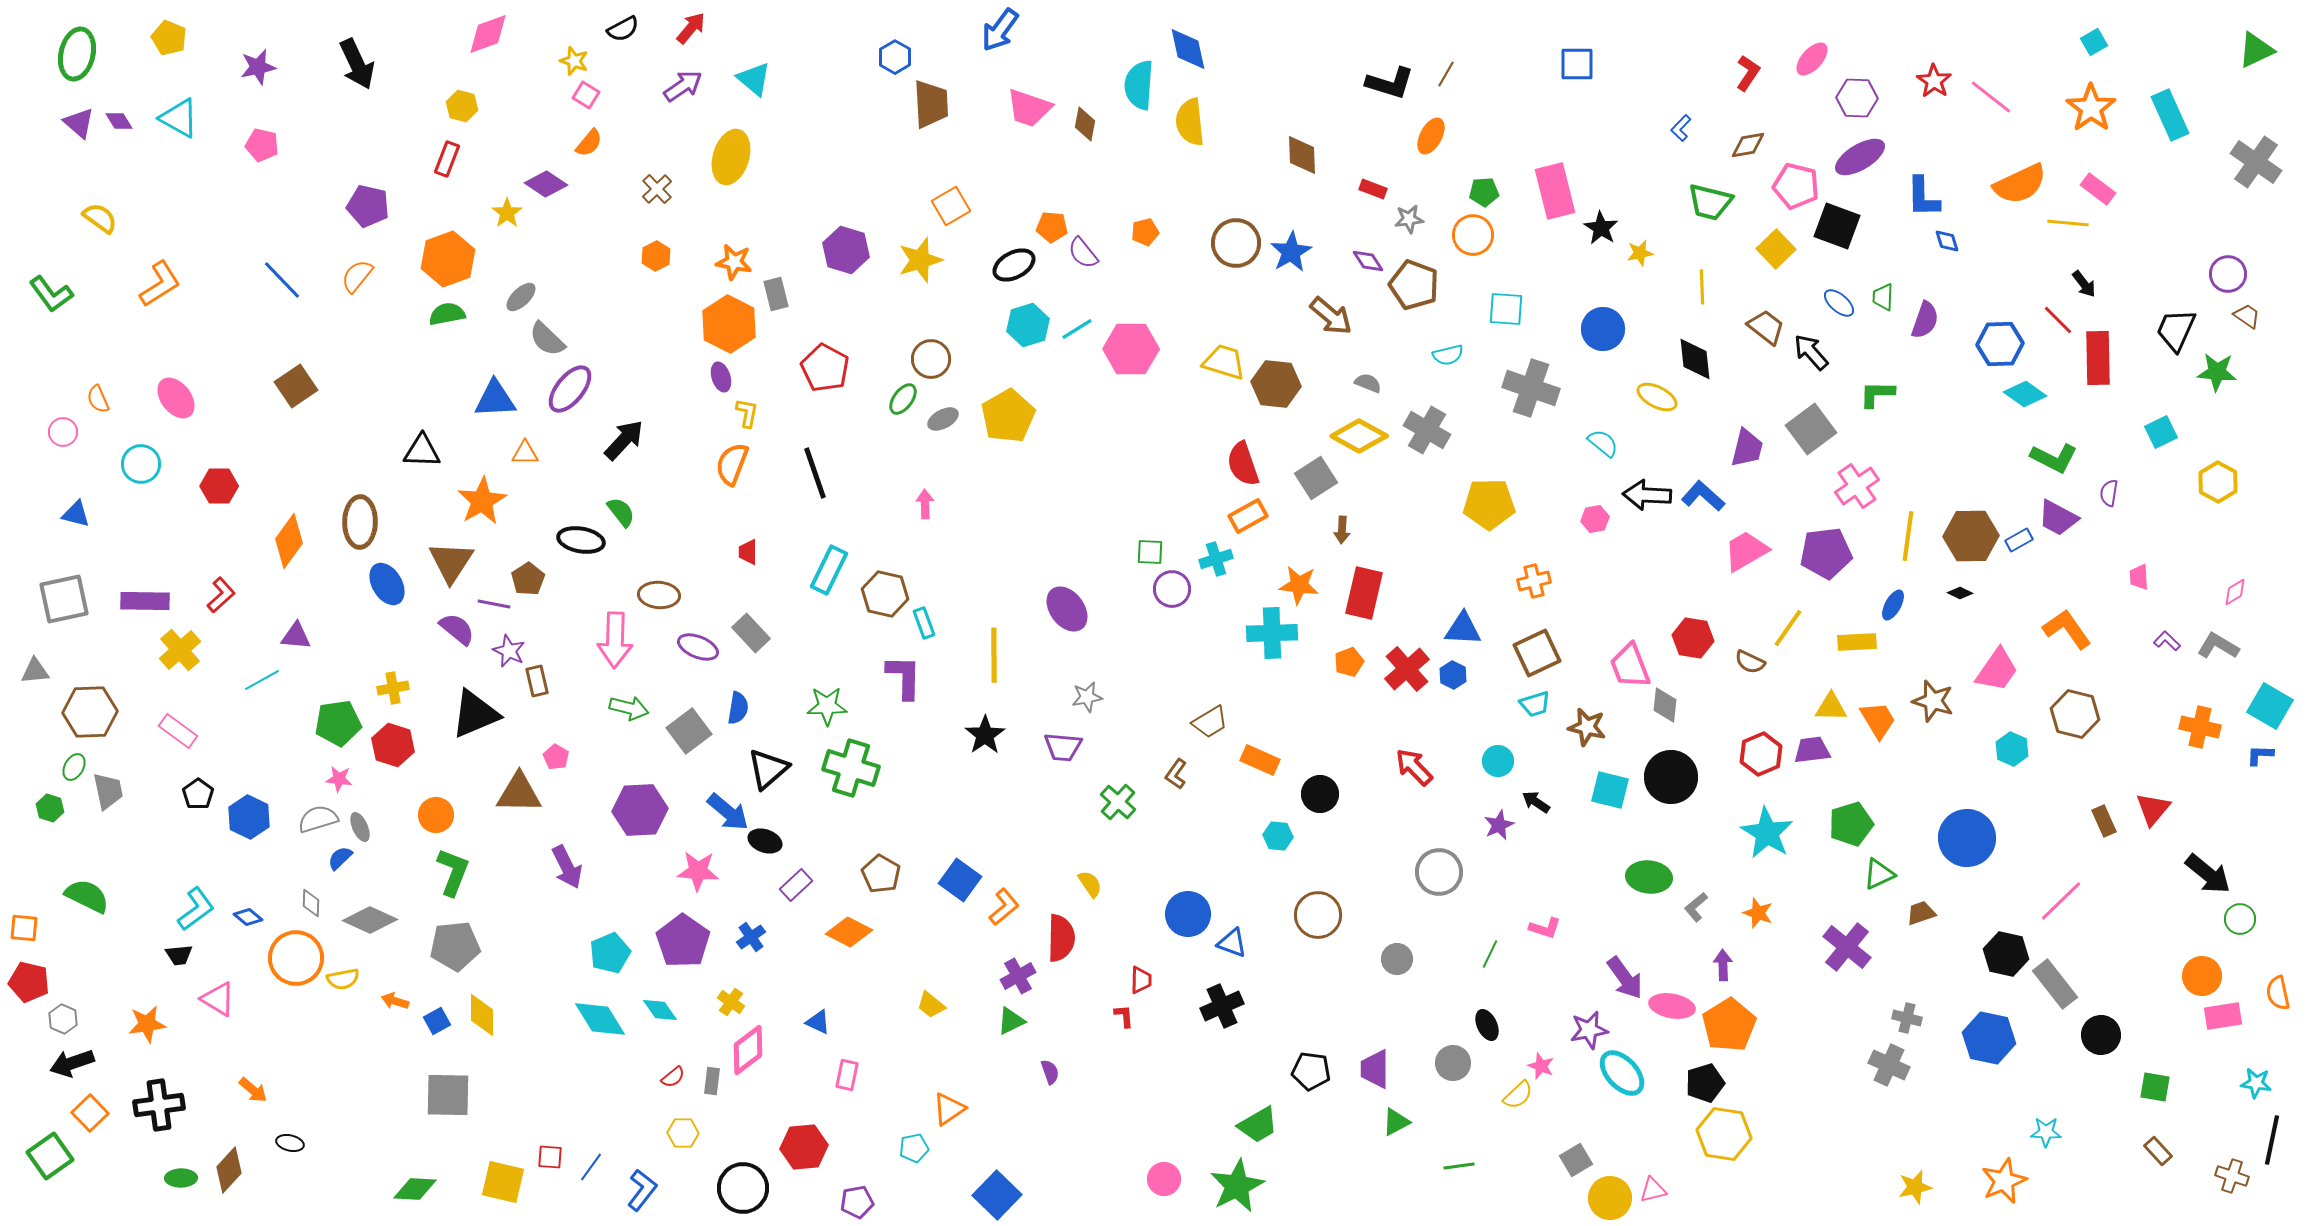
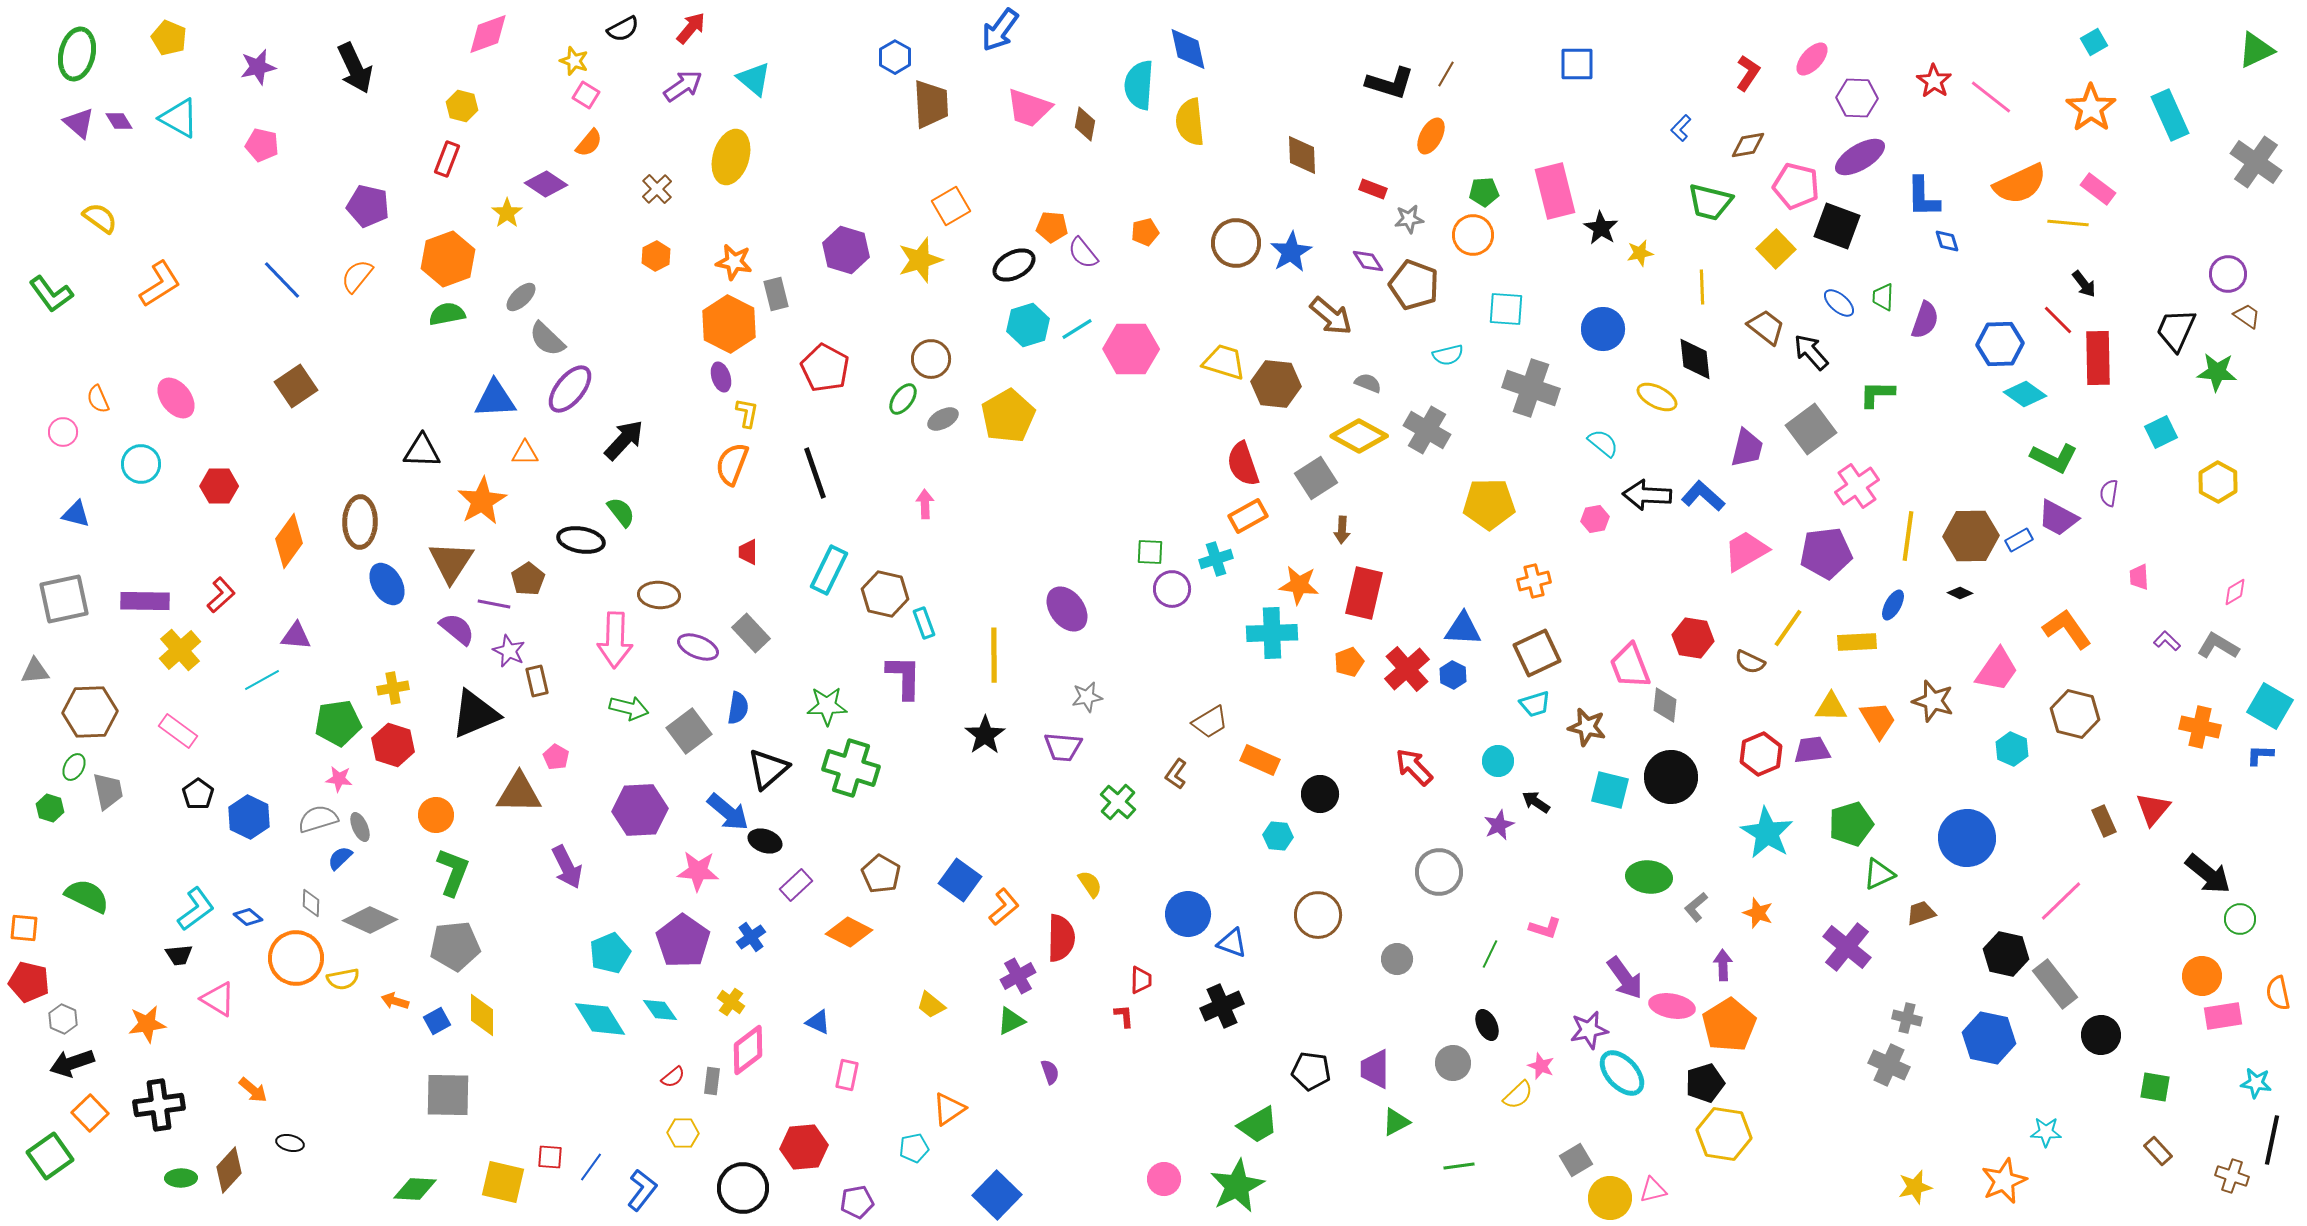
black arrow at (357, 64): moved 2 px left, 4 px down
